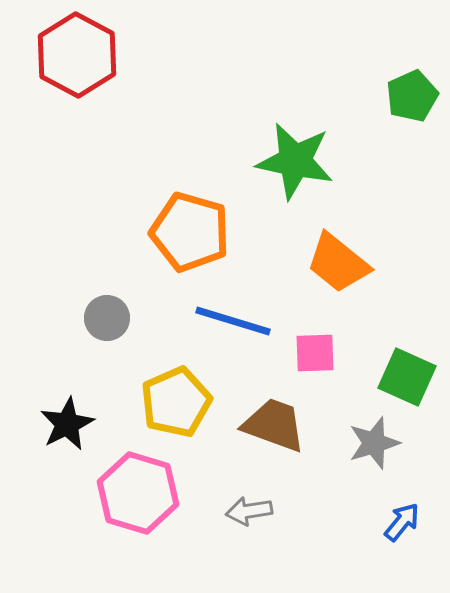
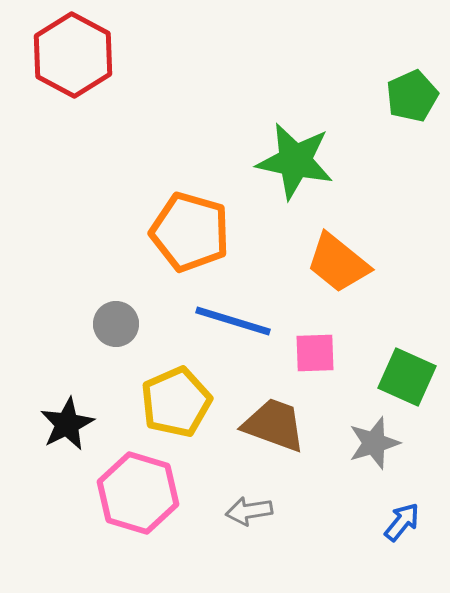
red hexagon: moved 4 px left
gray circle: moved 9 px right, 6 px down
